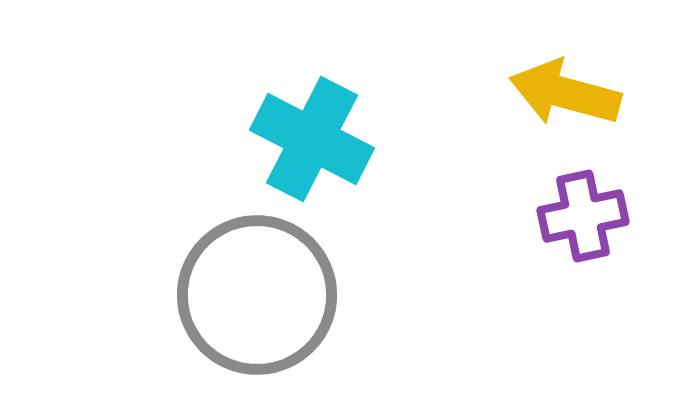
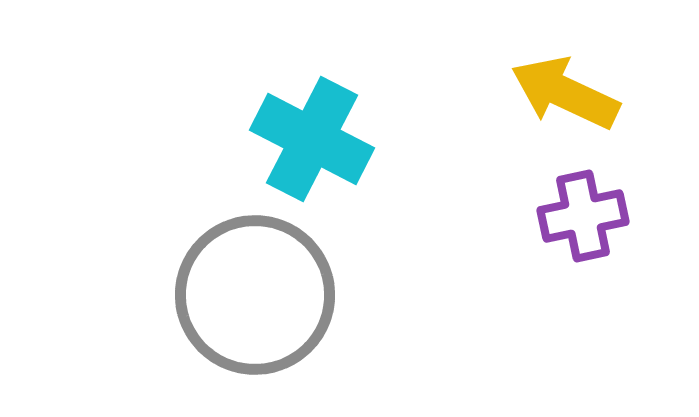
yellow arrow: rotated 10 degrees clockwise
gray circle: moved 2 px left
